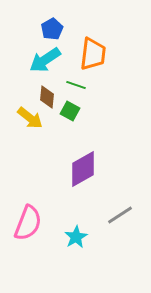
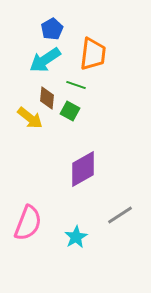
brown diamond: moved 1 px down
